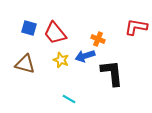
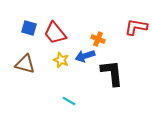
cyan line: moved 2 px down
